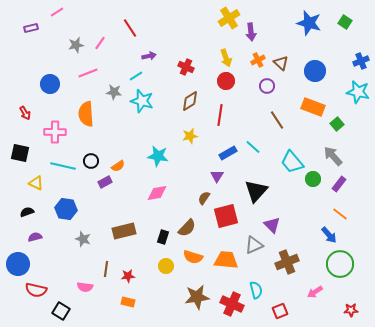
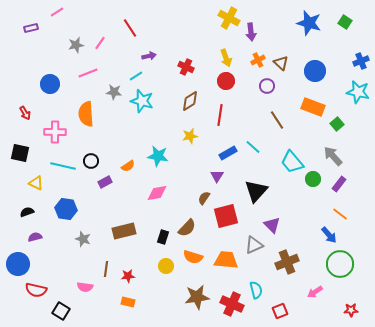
yellow cross at (229, 18): rotated 30 degrees counterclockwise
orange semicircle at (118, 166): moved 10 px right
